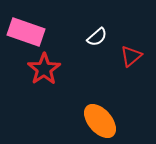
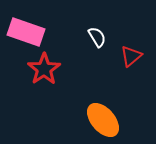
white semicircle: rotated 80 degrees counterclockwise
orange ellipse: moved 3 px right, 1 px up
